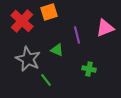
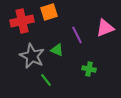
red cross: rotated 35 degrees clockwise
purple line: rotated 12 degrees counterclockwise
gray star: moved 4 px right, 3 px up
